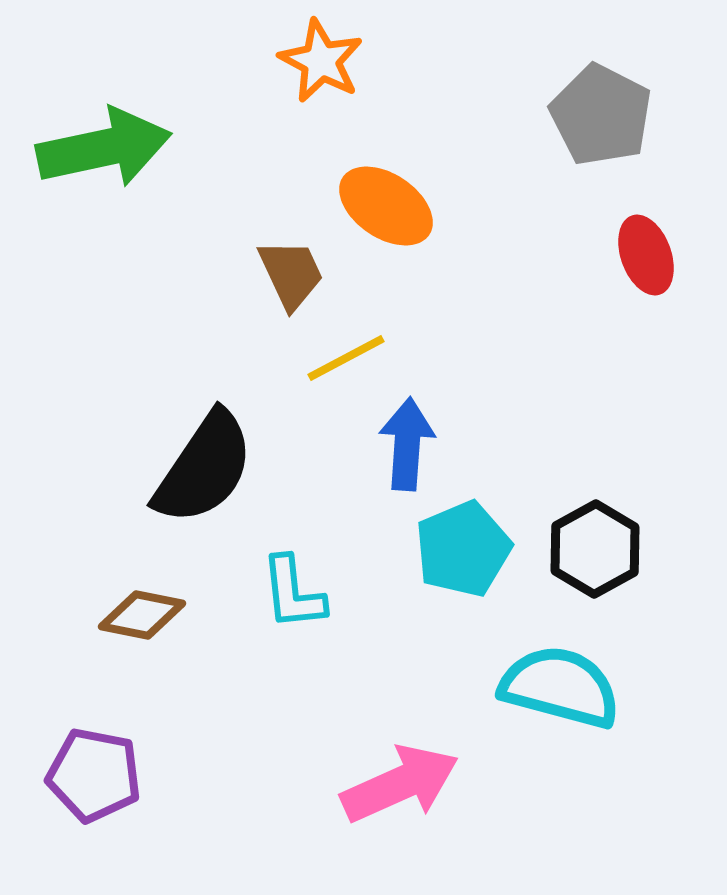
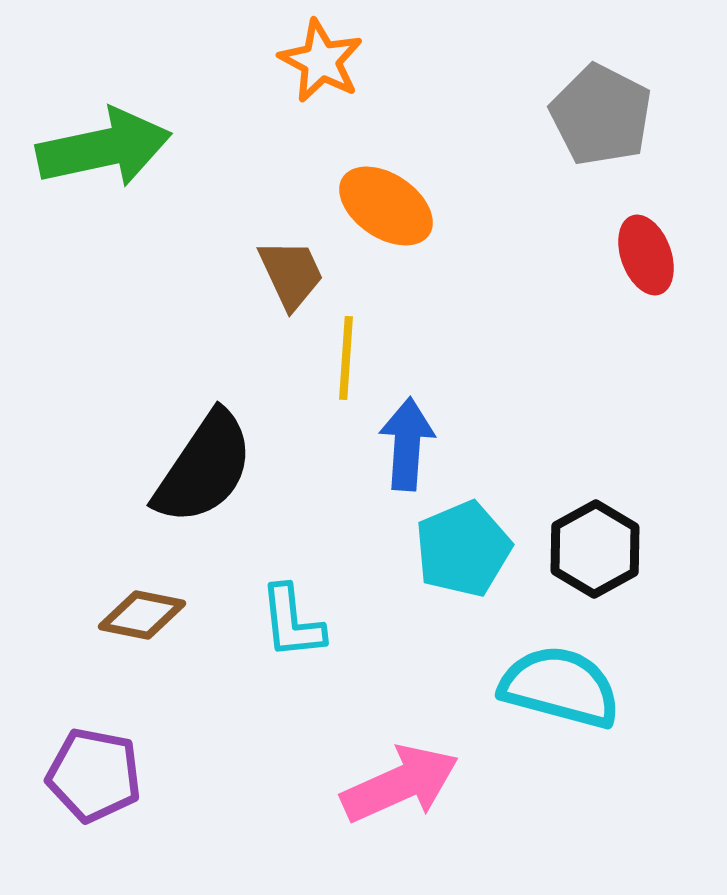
yellow line: rotated 58 degrees counterclockwise
cyan L-shape: moved 1 px left, 29 px down
